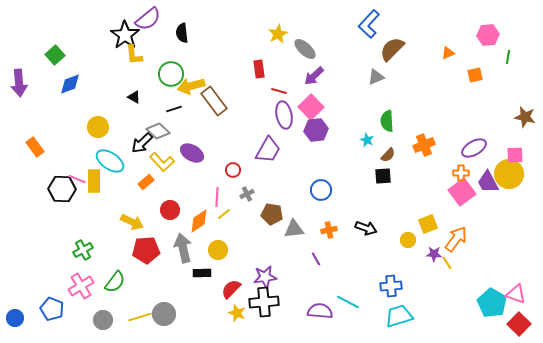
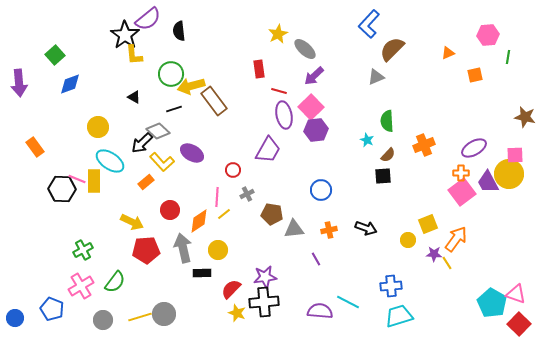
black semicircle at (182, 33): moved 3 px left, 2 px up
